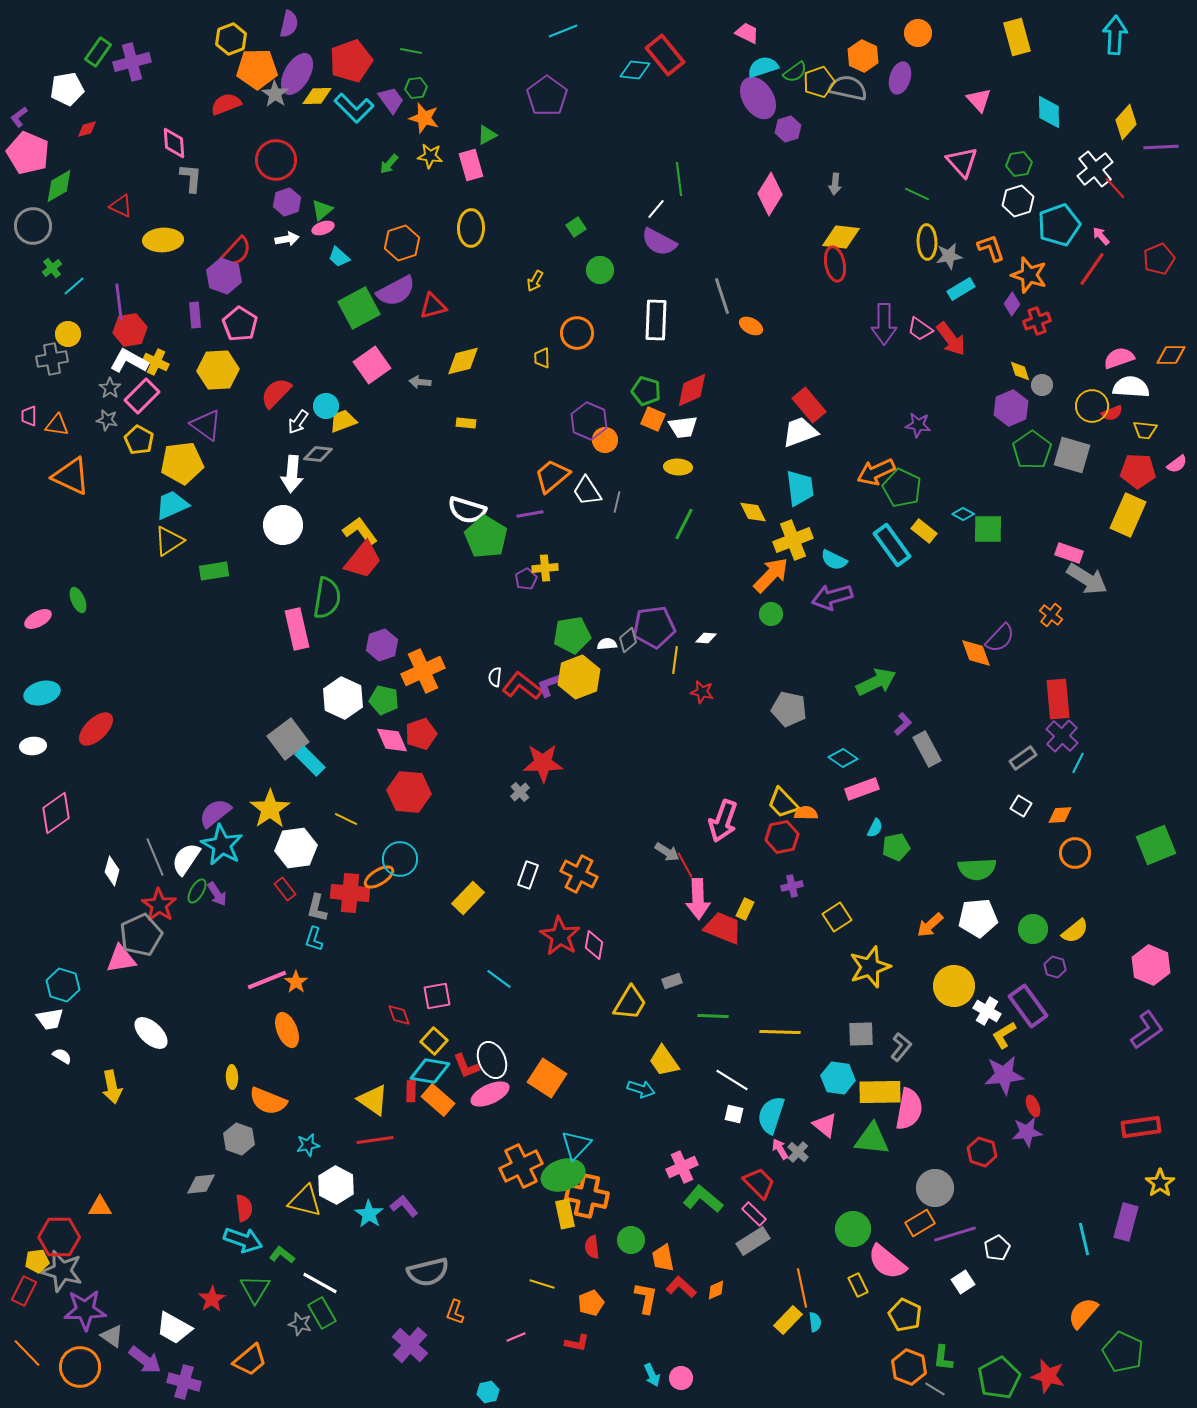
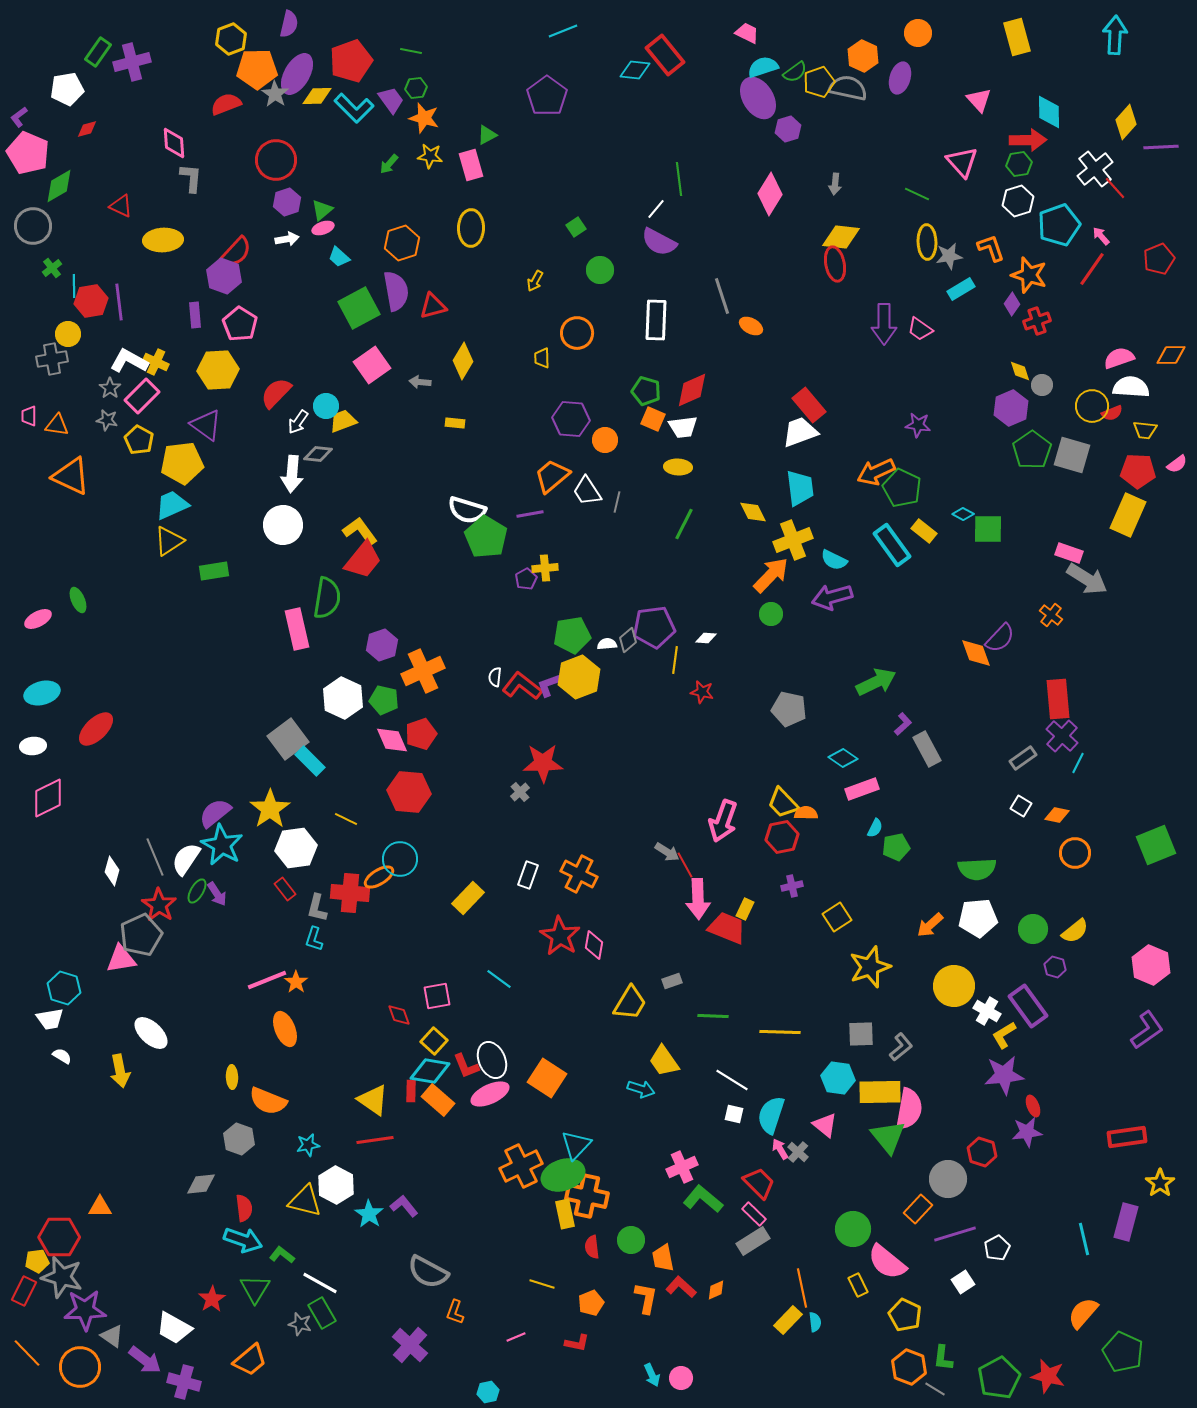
cyan line at (74, 286): rotated 50 degrees counterclockwise
purple semicircle at (396, 291): rotated 72 degrees counterclockwise
red hexagon at (130, 330): moved 39 px left, 29 px up
red arrow at (951, 339): moved 77 px right, 199 px up; rotated 54 degrees counterclockwise
yellow diamond at (463, 361): rotated 45 degrees counterclockwise
purple hexagon at (589, 421): moved 18 px left, 2 px up; rotated 18 degrees counterclockwise
yellow rectangle at (466, 423): moved 11 px left
pink diamond at (56, 813): moved 8 px left, 15 px up; rotated 9 degrees clockwise
orange diamond at (1060, 815): moved 3 px left; rotated 15 degrees clockwise
red trapezoid at (723, 928): moved 4 px right
cyan hexagon at (63, 985): moved 1 px right, 3 px down
orange ellipse at (287, 1030): moved 2 px left, 1 px up
gray L-shape at (901, 1047): rotated 12 degrees clockwise
yellow arrow at (112, 1087): moved 8 px right, 16 px up
red rectangle at (1141, 1127): moved 14 px left, 10 px down
green triangle at (872, 1139): moved 16 px right, 2 px up; rotated 45 degrees clockwise
gray circle at (935, 1188): moved 13 px right, 9 px up
orange rectangle at (920, 1223): moved 2 px left, 14 px up; rotated 16 degrees counterclockwise
gray star at (62, 1271): moved 6 px down
gray semicircle at (428, 1272): rotated 42 degrees clockwise
